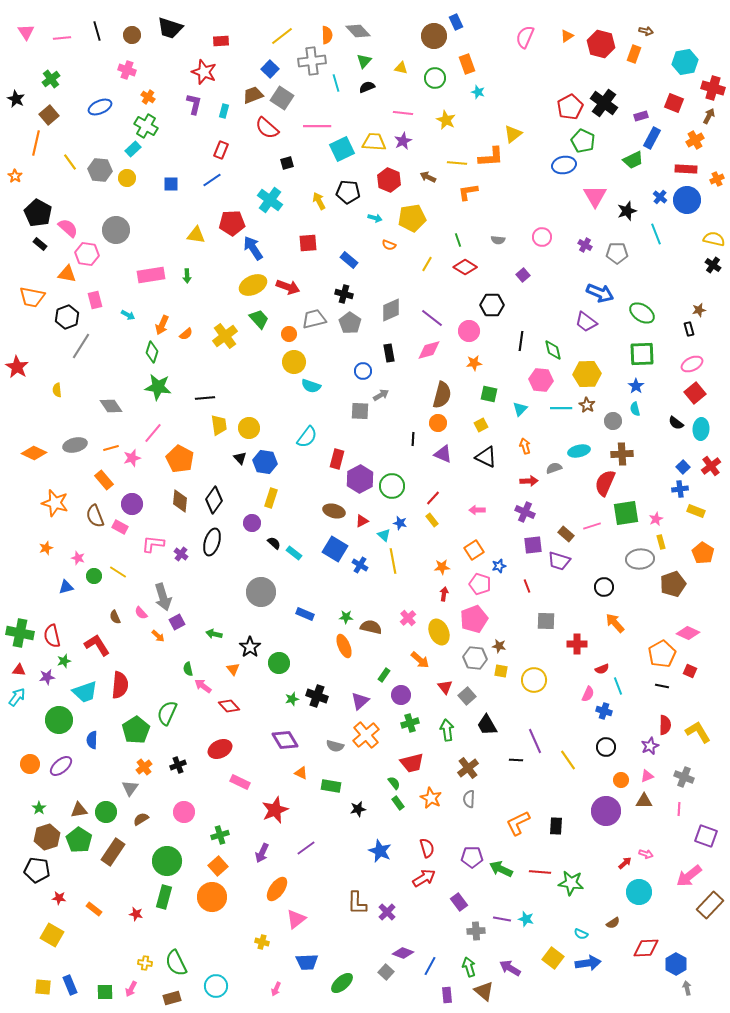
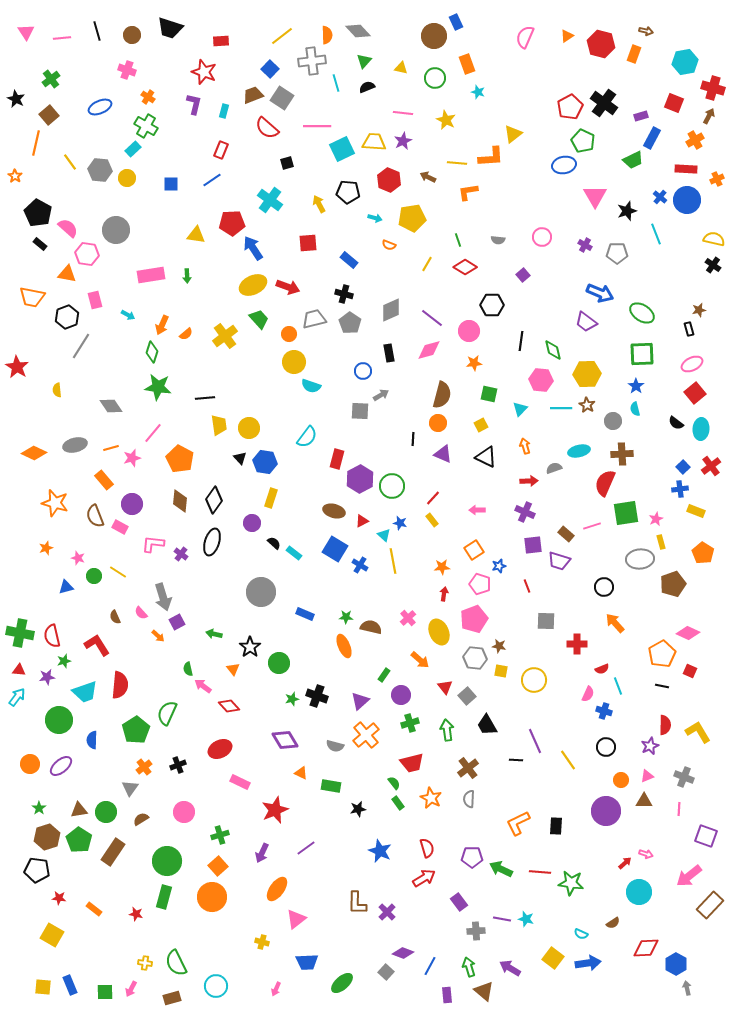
yellow arrow at (319, 201): moved 3 px down
